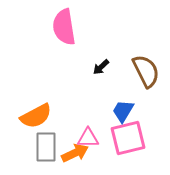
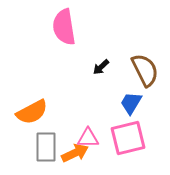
brown semicircle: moved 1 px left, 1 px up
blue trapezoid: moved 8 px right, 8 px up
orange semicircle: moved 4 px left, 4 px up
